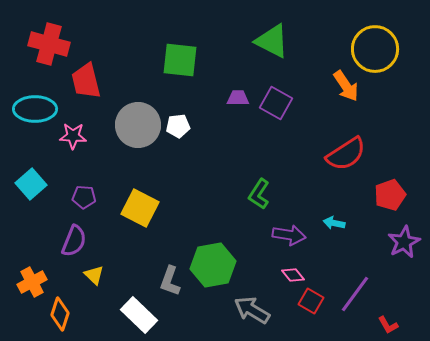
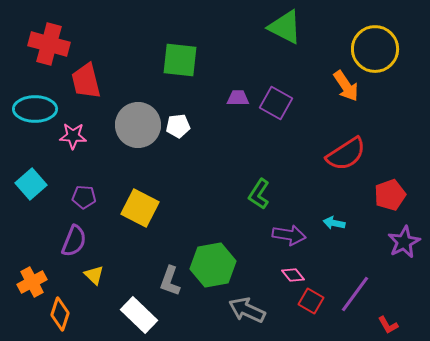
green triangle: moved 13 px right, 14 px up
gray arrow: moved 5 px left; rotated 6 degrees counterclockwise
